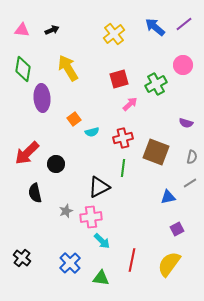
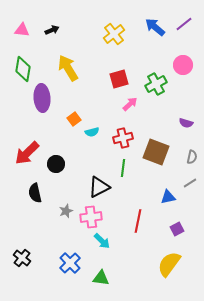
red line: moved 6 px right, 39 px up
